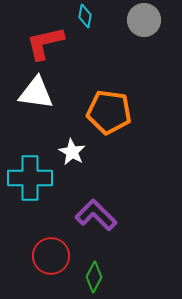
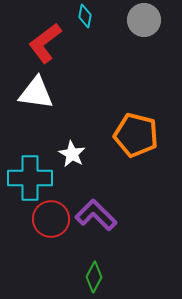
red L-shape: rotated 24 degrees counterclockwise
orange pentagon: moved 27 px right, 23 px down; rotated 6 degrees clockwise
white star: moved 2 px down
red circle: moved 37 px up
